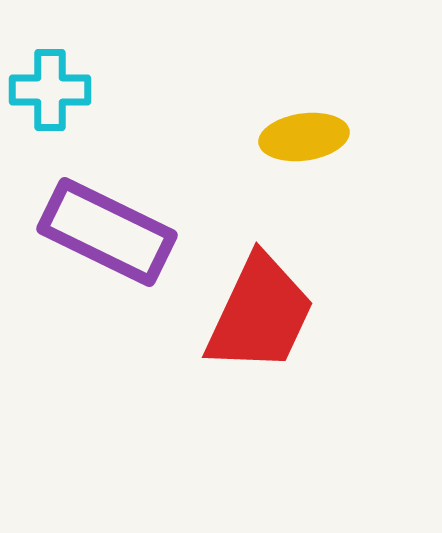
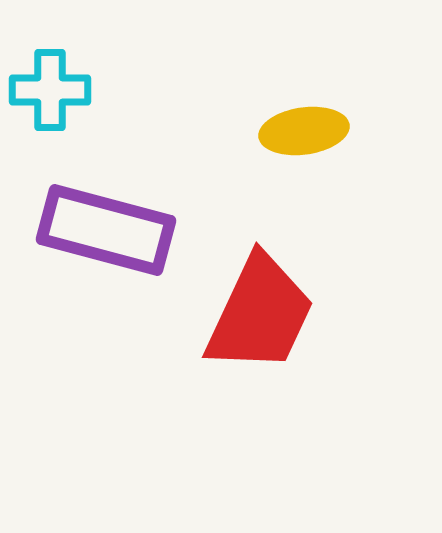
yellow ellipse: moved 6 px up
purple rectangle: moved 1 px left, 2 px up; rotated 11 degrees counterclockwise
